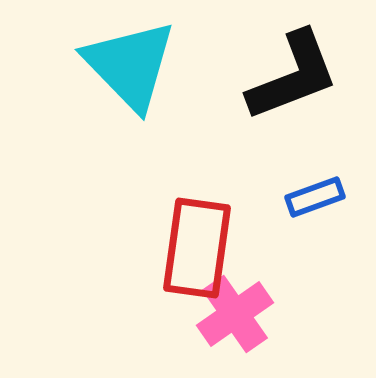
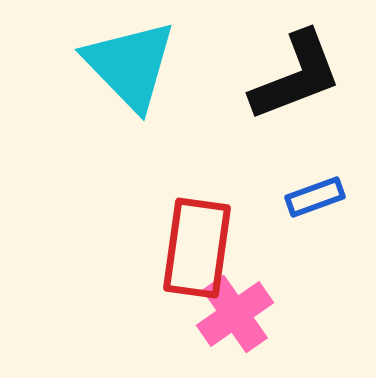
black L-shape: moved 3 px right
